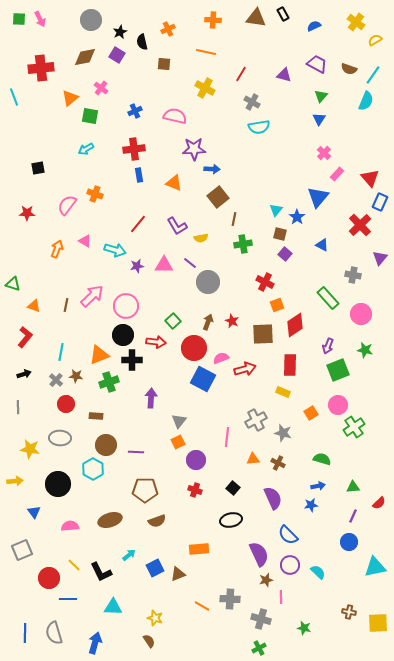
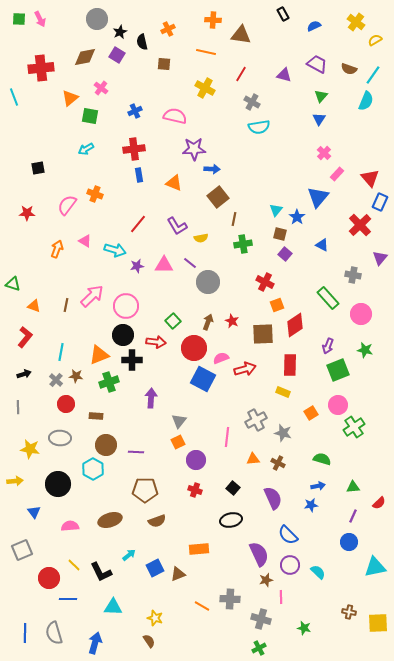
brown triangle at (256, 18): moved 15 px left, 17 px down
gray circle at (91, 20): moved 6 px right, 1 px up
